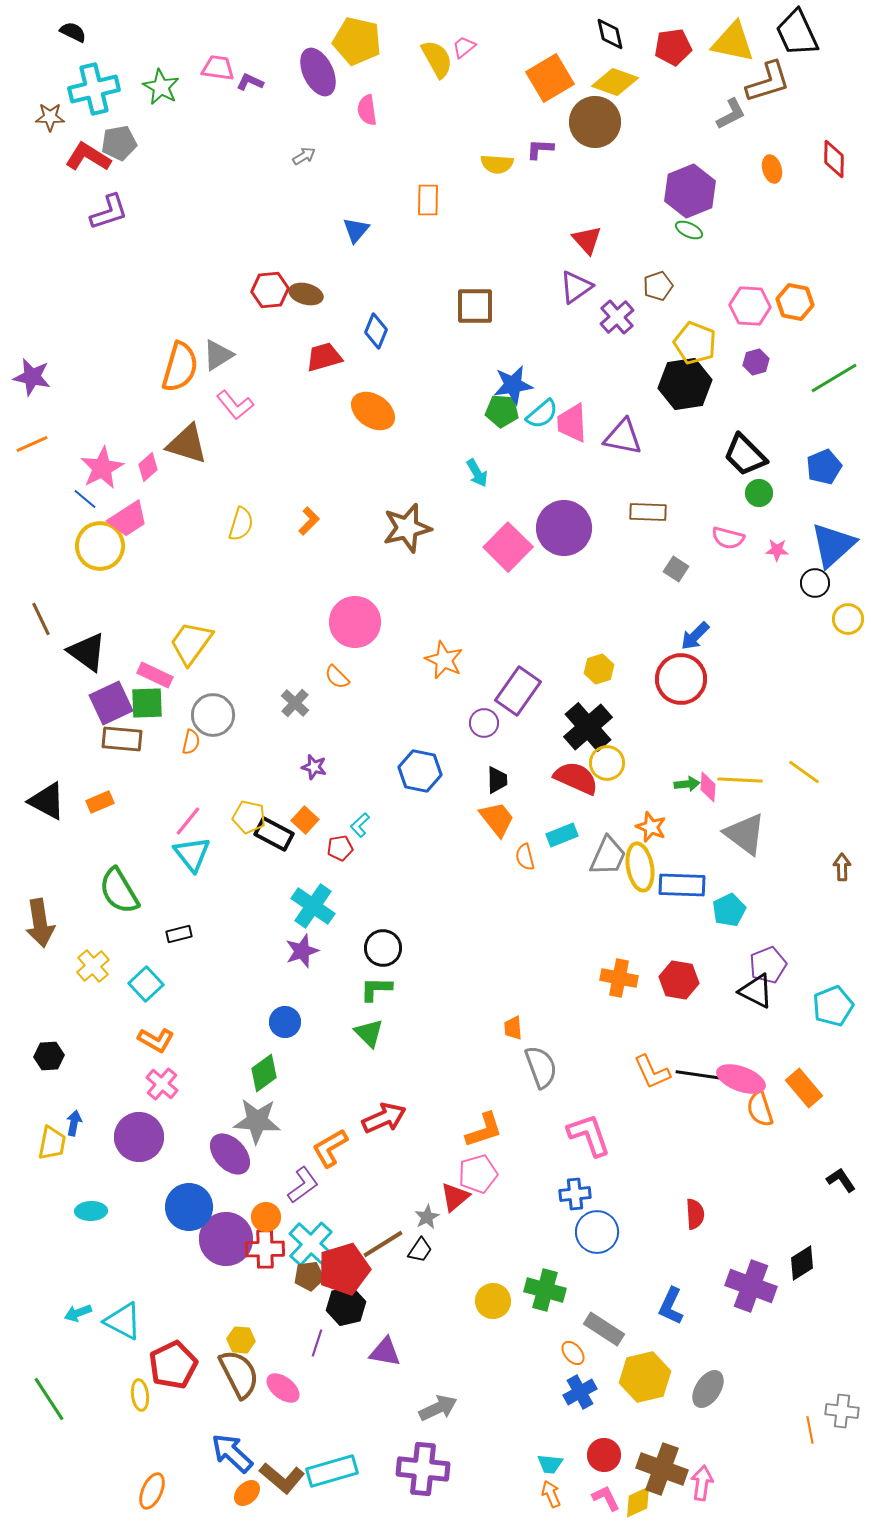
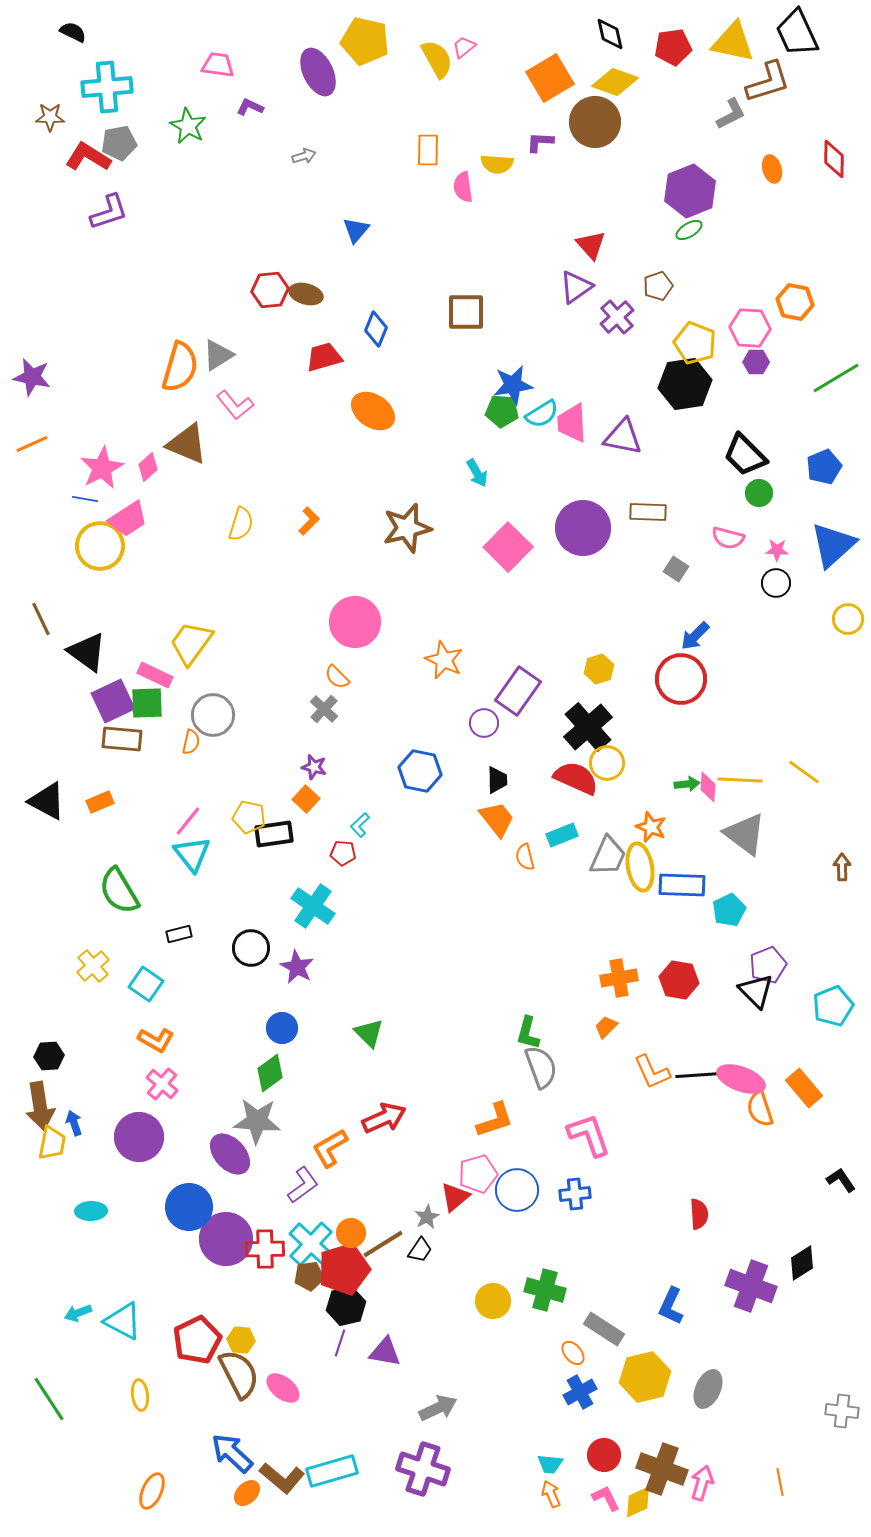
yellow pentagon at (357, 41): moved 8 px right
pink trapezoid at (218, 68): moved 3 px up
purple L-shape at (250, 82): moved 25 px down
green star at (161, 87): moved 27 px right, 39 px down
cyan cross at (94, 89): moved 13 px right, 2 px up; rotated 9 degrees clockwise
pink semicircle at (367, 110): moved 96 px right, 77 px down
purple L-shape at (540, 149): moved 7 px up
gray arrow at (304, 156): rotated 15 degrees clockwise
orange rectangle at (428, 200): moved 50 px up
green ellipse at (689, 230): rotated 56 degrees counterclockwise
red triangle at (587, 240): moved 4 px right, 5 px down
brown square at (475, 306): moved 9 px left, 6 px down
pink hexagon at (750, 306): moved 22 px down
blue diamond at (376, 331): moved 2 px up
purple hexagon at (756, 362): rotated 15 degrees clockwise
green line at (834, 378): moved 2 px right
cyan semicircle at (542, 414): rotated 8 degrees clockwise
brown triangle at (187, 444): rotated 6 degrees clockwise
blue line at (85, 499): rotated 30 degrees counterclockwise
purple circle at (564, 528): moved 19 px right
black circle at (815, 583): moved 39 px left
purple square at (111, 703): moved 2 px right, 2 px up
gray cross at (295, 703): moved 29 px right, 6 px down
orange square at (305, 820): moved 1 px right, 21 px up
black rectangle at (274, 834): rotated 36 degrees counterclockwise
red pentagon at (340, 848): moved 3 px right, 5 px down; rotated 15 degrees clockwise
brown arrow at (40, 923): moved 183 px down
black circle at (383, 948): moved 132 px left
purple star at (302, 951): moved 5 px left, 16 px down; rotated 24 degrees counterclockwise
orange cross at (619, 978): rotated 21 degrees counterclockwise
cyan square at (146, 984): rotated 12 degrees counterclockwise
green L-shape at (376, 989): moved 152 px right, 44 px down; rotated 76 degrees counterclockwise
black triangle at (756, 991): rotated 18 degrees clockwise
blue circle at (285, 1022): moved 3 px left, 6 px down
orange trapezoid at (513, 1028): moved 93 px right, 1 px up; rotated 50 degrees clockwise
green diamond at (264, 1073): moved 6 px right
black line at (699, 1075): rotated 12 degrees counterclockwise
blue arrow at (74, 1123): rotated 30 degrees counterclockwise
orange L-shape at (484, 1130): moved 11 px right, 10 px up
red semicircle at (695, 1214): moved 4 px right
orange circle at (266, 1217): moved 85 px right, 16 px down
blue circle at (597, 1232): moved 80 px left, 42 px up
purple line at (317, 1343): moved 23 px right
red pentagon at (173, 1365): moved 24 px right, 25 px up
gray ellipse at (708, 1389): rotated 9 degrees counterclockwise
orange line at (810, 1430): moved 30 px left, 52 px down
purple cross at (423, 1469): rotated 12 degrees clockwise
pink arrow at (702, 1483): rotated 8 degrees clockwise
